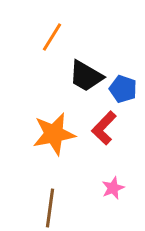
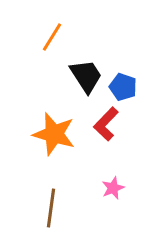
black trapezoid: rotated 153 degrees counterclockwise
blue pentagon: moved 2 px up
red L-shape: moved 2 px right, 4 px up
orange star: rotated 27 degrees clockwise
brown line: moved 1 px right
